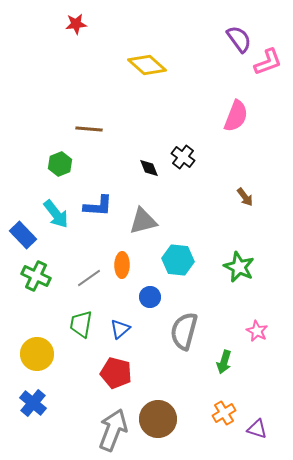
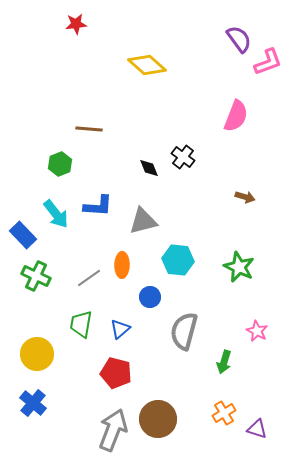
brown arrow: rotated 36 degrees counterclockwise
